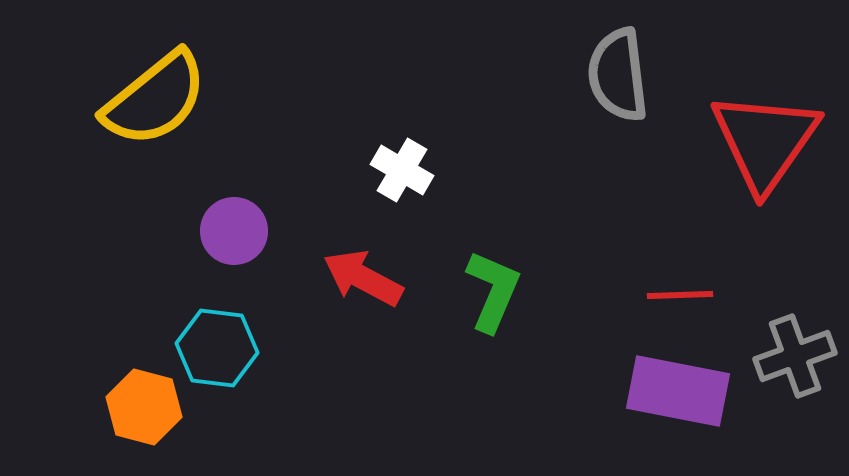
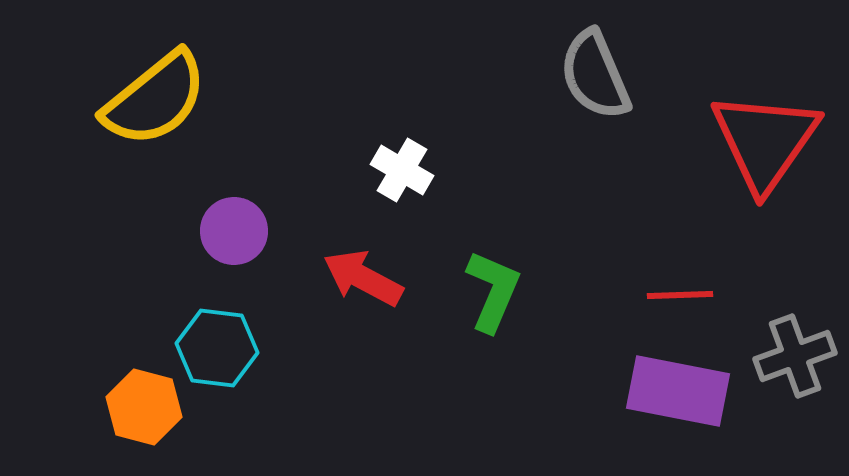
gray semicircle: moved 23 px left; rotated 16 degrees counterclockwise
